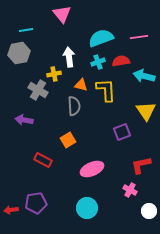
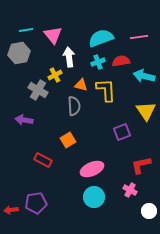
pink triangle: moved 9 px left, 21 px down
yellow cross: moved 1 px right, 1 px down; rotated 16 degrees counterclockwise
cyan circle: moved 7 px right, 11 px up
